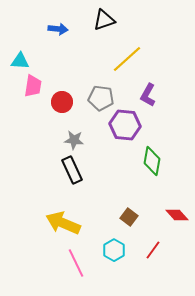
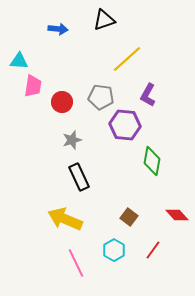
cyan triangle: moved 1 px left
gray pentagon: moved 1 px up
gray star: moved 2 px left; rotated 24 degrees counterclockwise
black rectangle: moved 7 px right, 7 px down
yellow arrow: moved 2 px right, 4 px up
